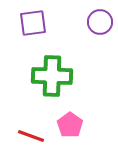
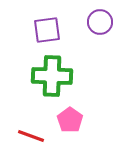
purple square: moved 14 px right, 7 px down
pink pentagon: moved 5 px up
